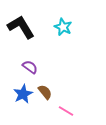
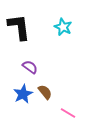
black L-shape: moved 2 px left; rotated 24 degrees clockwise
pink line: moved 2 px right, 2 px down
